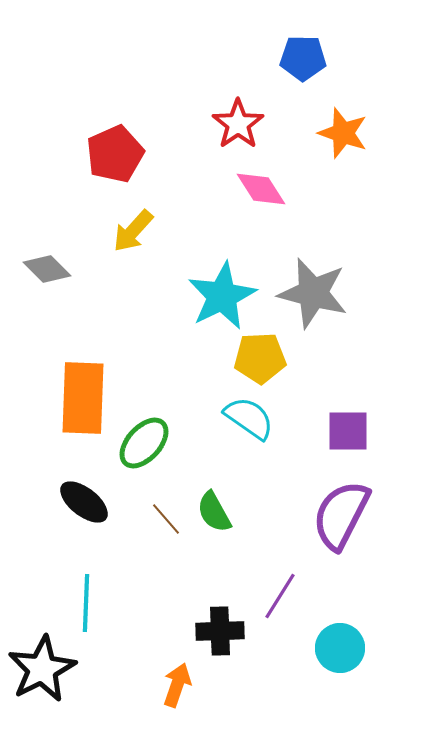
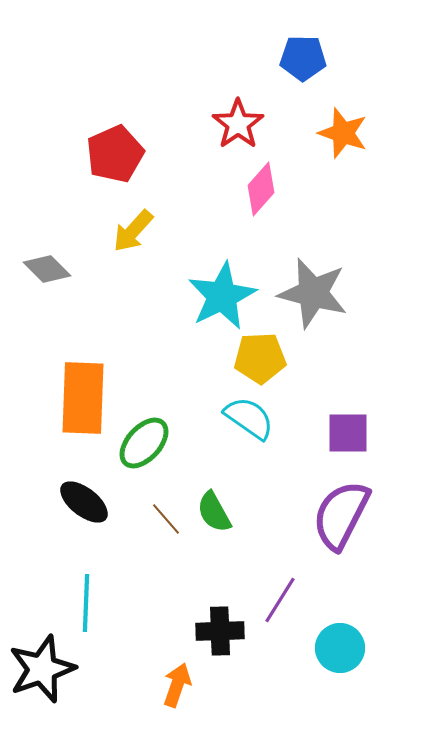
pink diamond: rotated 74 degrees clockwise
purple square: moved 2 px down
purple line: moved 4 px down
black star: rotated 8 degrees clockwise
